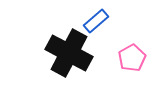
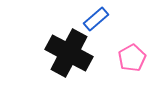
blue rectangle: moved 2 px up
